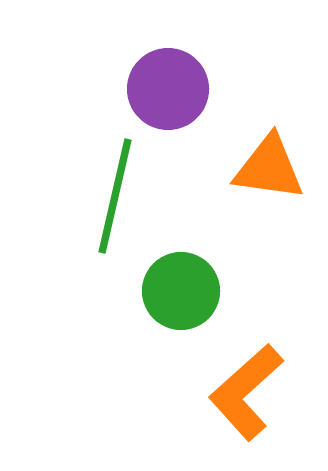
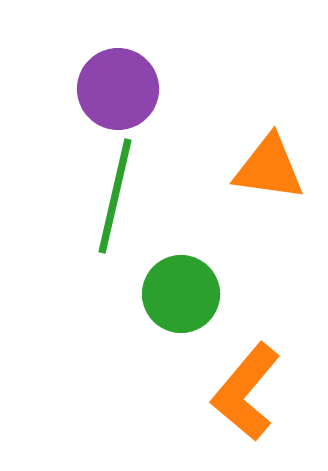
purple circle: moved 50 px left
green circle: moved 3 px down
orange L-shape: rotated 8 degrees counterclockwise
